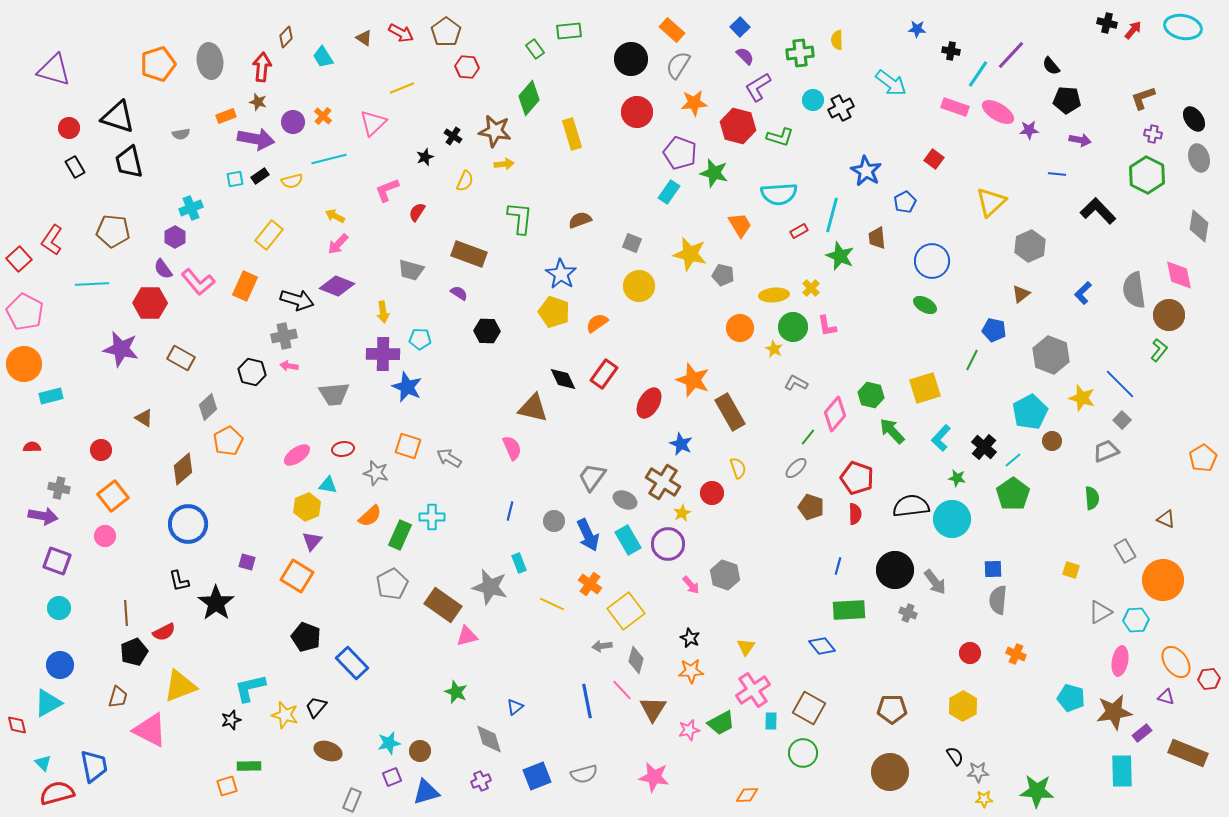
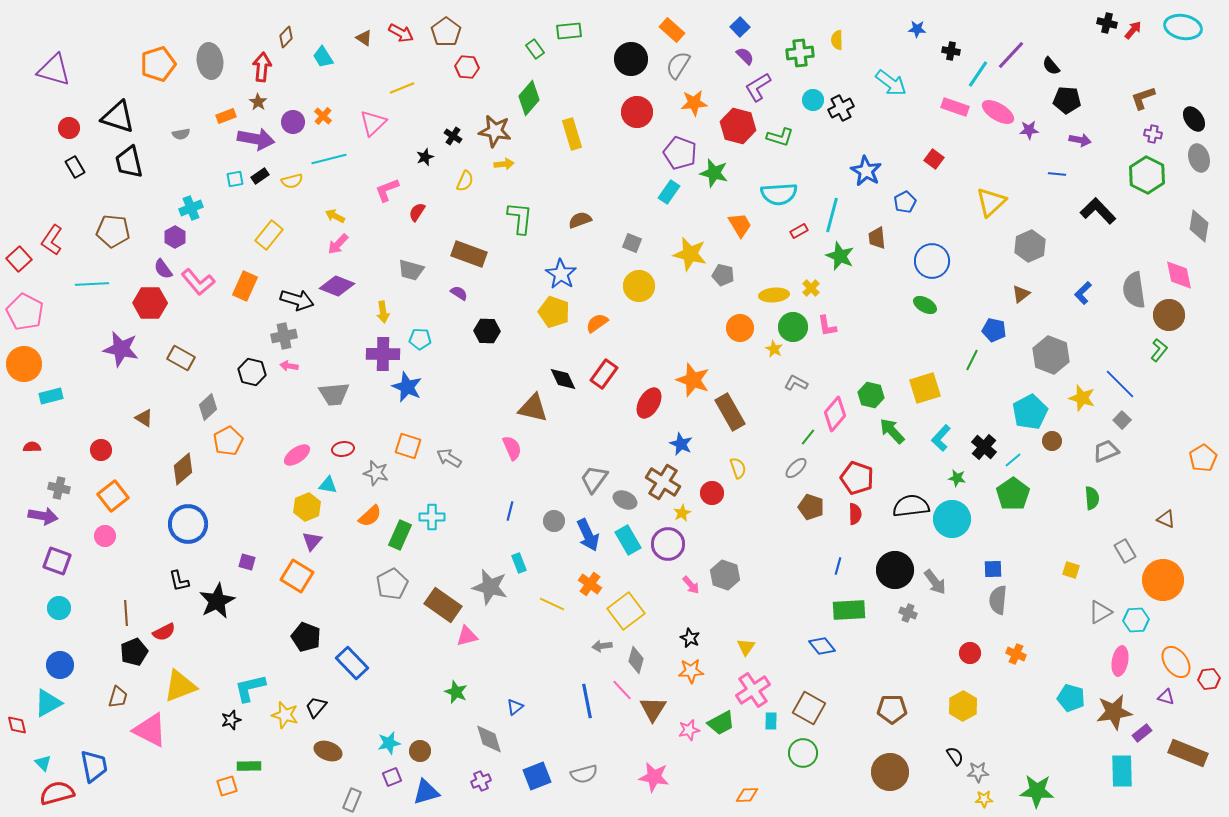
brown star at (258, 102): rotated 18 degrees clockwise
gray trapezoid at (592, 477): moved 2 px right, 2 px down
black star at (216, 603): moved 1 px right, 2 px up; rotated 9 degrees clockwise
